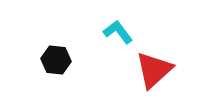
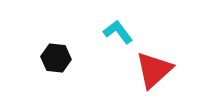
black hexagon: moved 2 px up
